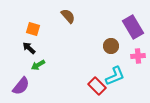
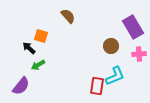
orange square: moved 8 px right, 7 px down
pink cross: moved 1 px right, 2 px up
red rectangle: rotated 54 degrees clockwise
